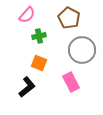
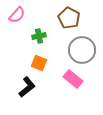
pink semicircle: moved 10 px left
pink rectangle: moved 2 px right, 3 px up; rotated 24 degrees counterclockwise
